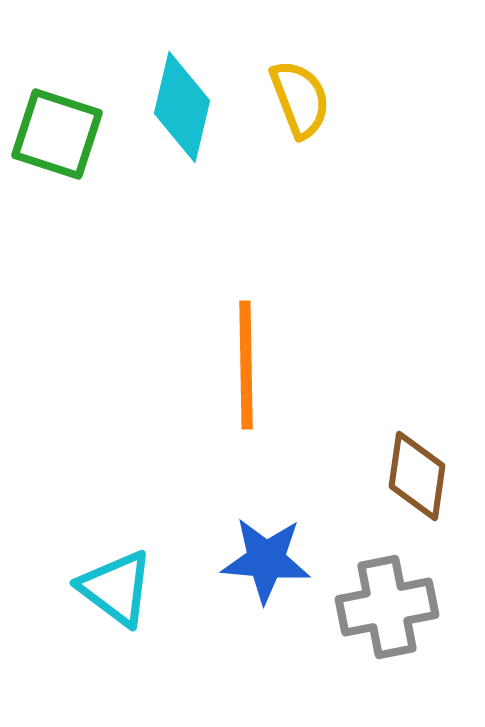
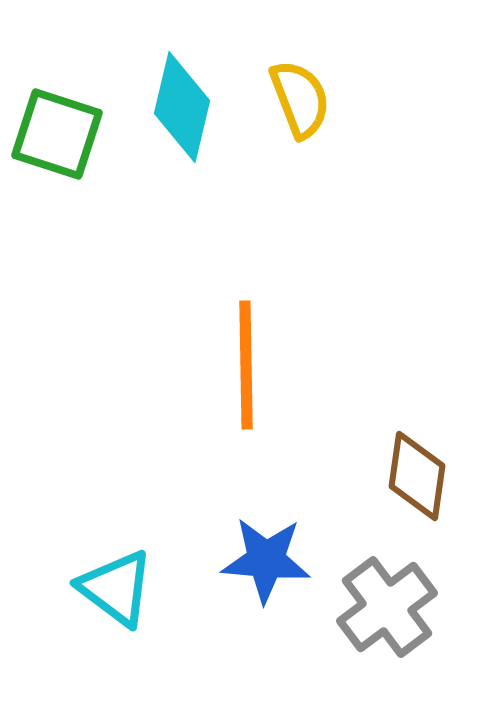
gray cross: rotated 26 degrees counterclockwise
